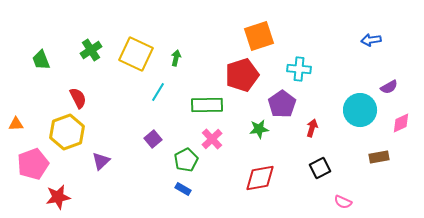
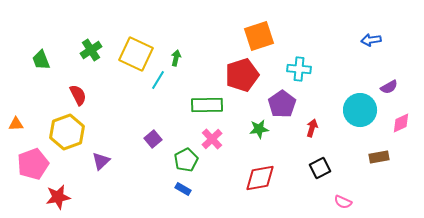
cyan line: moved 12 px up
red semicircle: moved 3 px up
